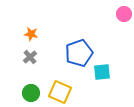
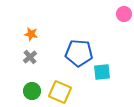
blue pentagon: rotated 24 degrees clockwise
green circle: moved 1 px right, 2 px up
